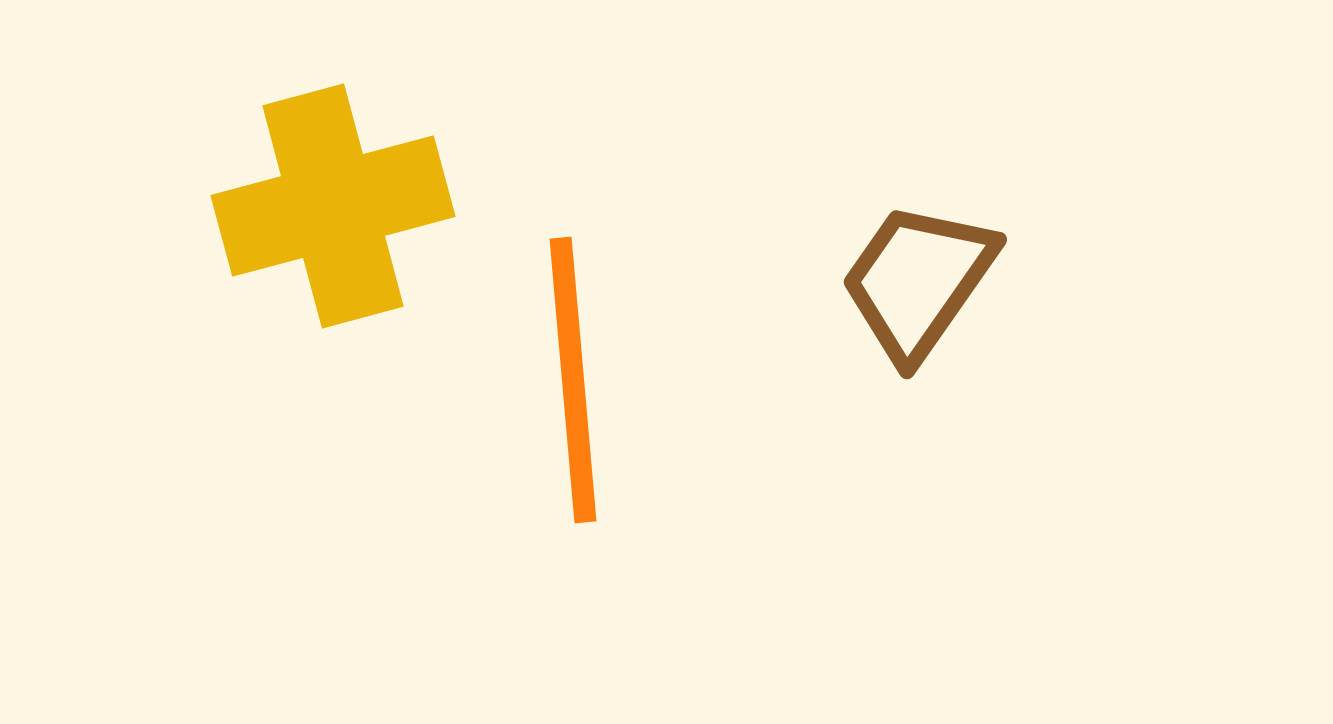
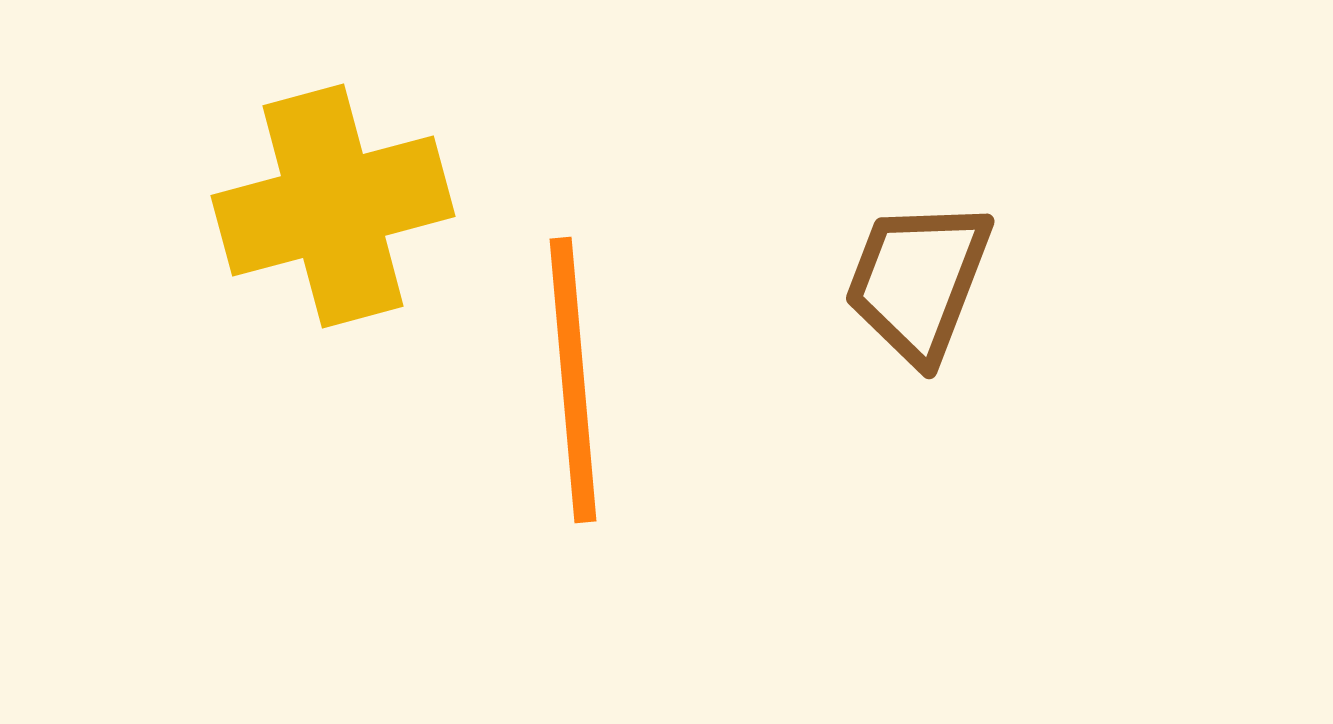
brown trapezoid: rotated 14 degrees counterclockwise
